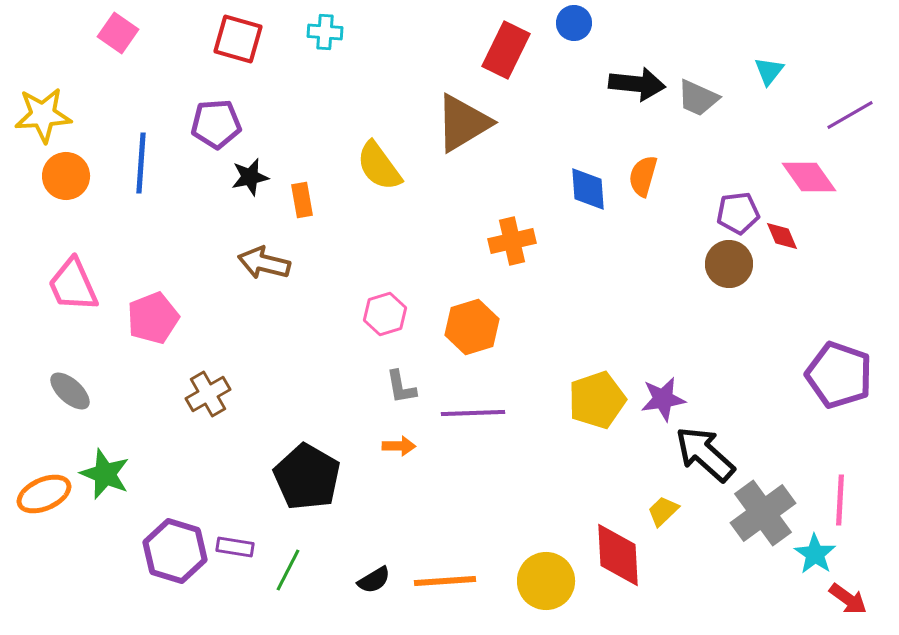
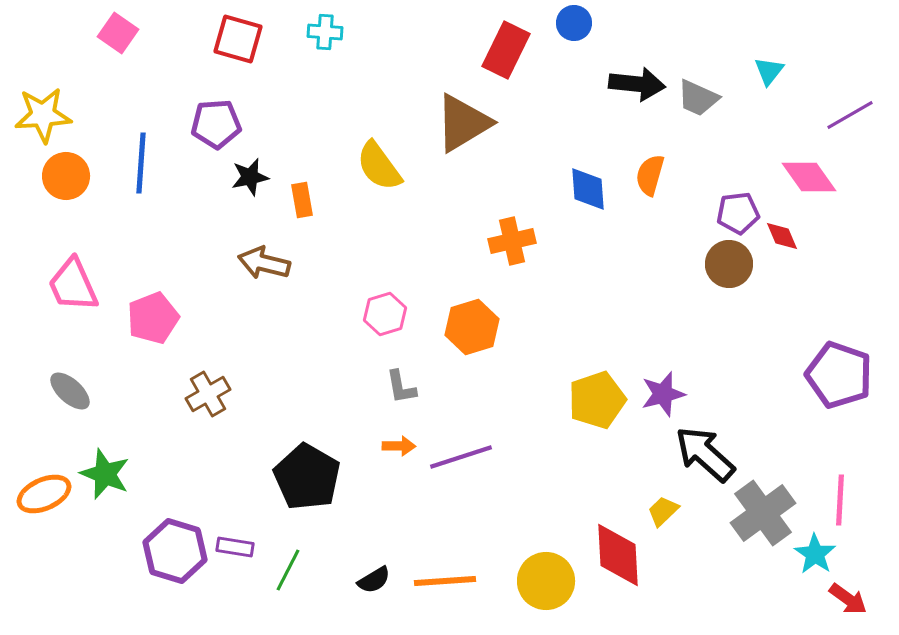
orange semicircle at (643, 176): moved 7 px right, 1 px up
purple star at (663, 399): moved 5 px up; rotated 6 degrees counterclockwise
purple line at (473, 413): moved 12 px left, 44 px down; rotated 16 degrees counterclockwise
